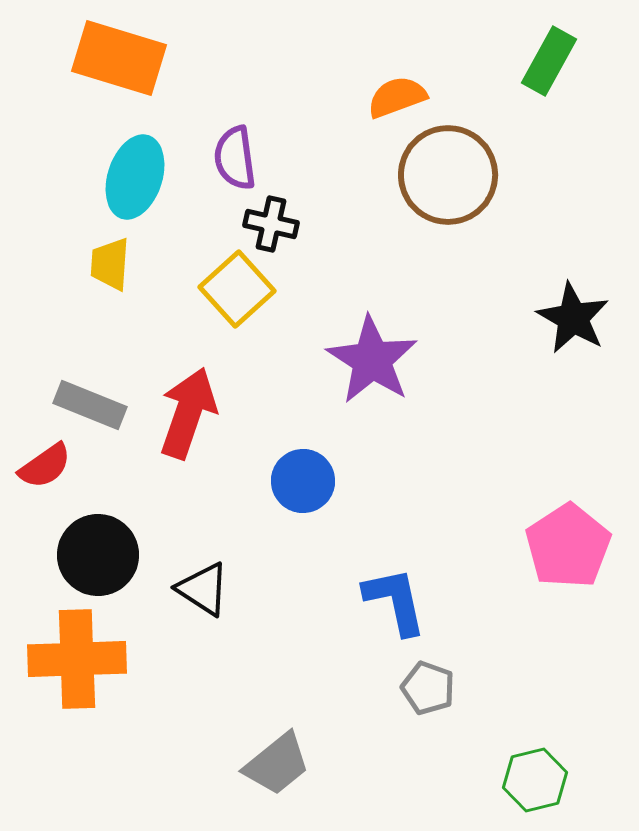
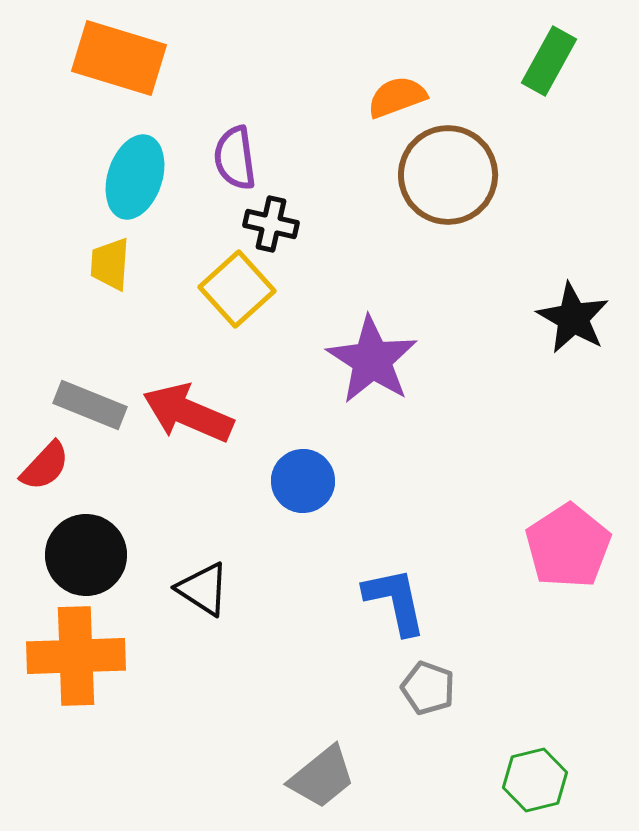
red arrow: rotated 86 degrees counterclockwise
red semicircle: rotated 12 degrees counterclockwise
black circle: moved 12 px left
orange cross: moved 1 px left, 3 px up
gray trapezoid: moved 45 px right, 13 px down
